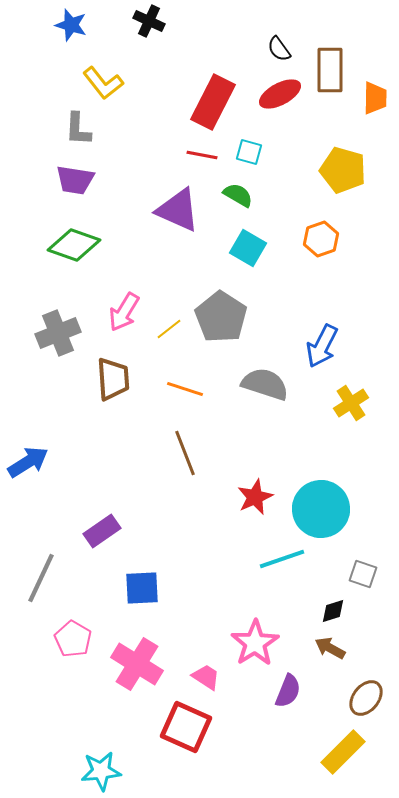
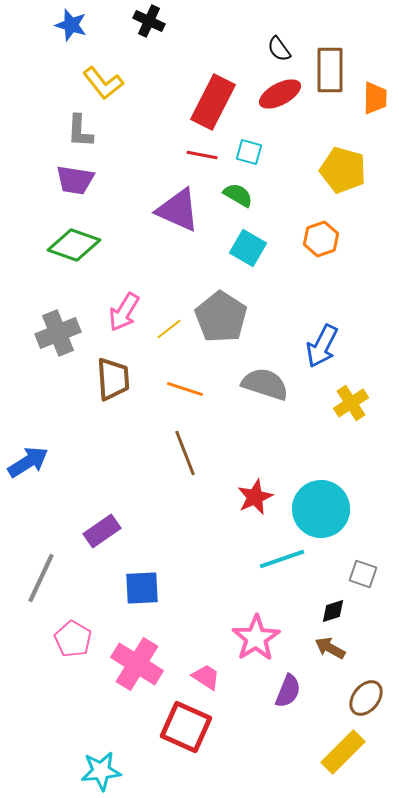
gray L-shape at (78, 129): moved 2 px right, 2 px down
pink star at (255, 643): moved 1 px right, 5 px up
